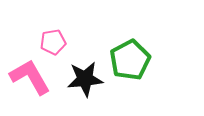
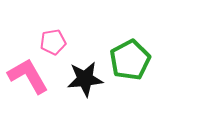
pink L-shape: moved 2 px left, 1 px up
